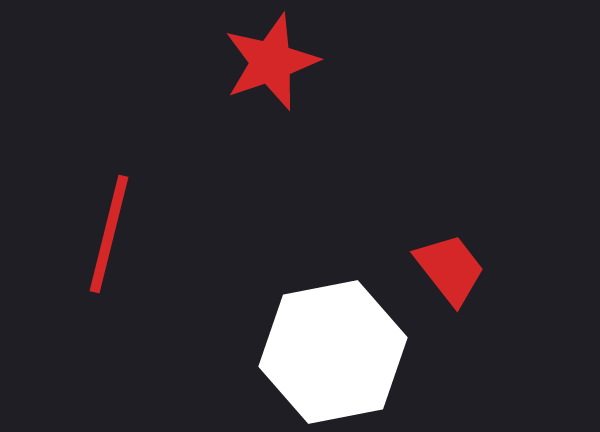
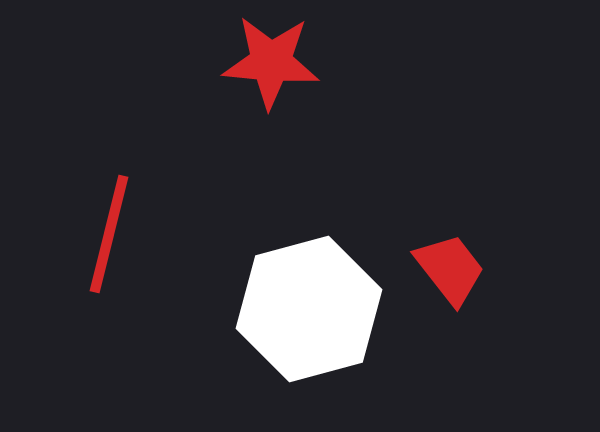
red star: rotated 24 degrees clockwise
white hexagon: moved 24 px left, 43 px up; rotated 4 degrees counterclockwise
